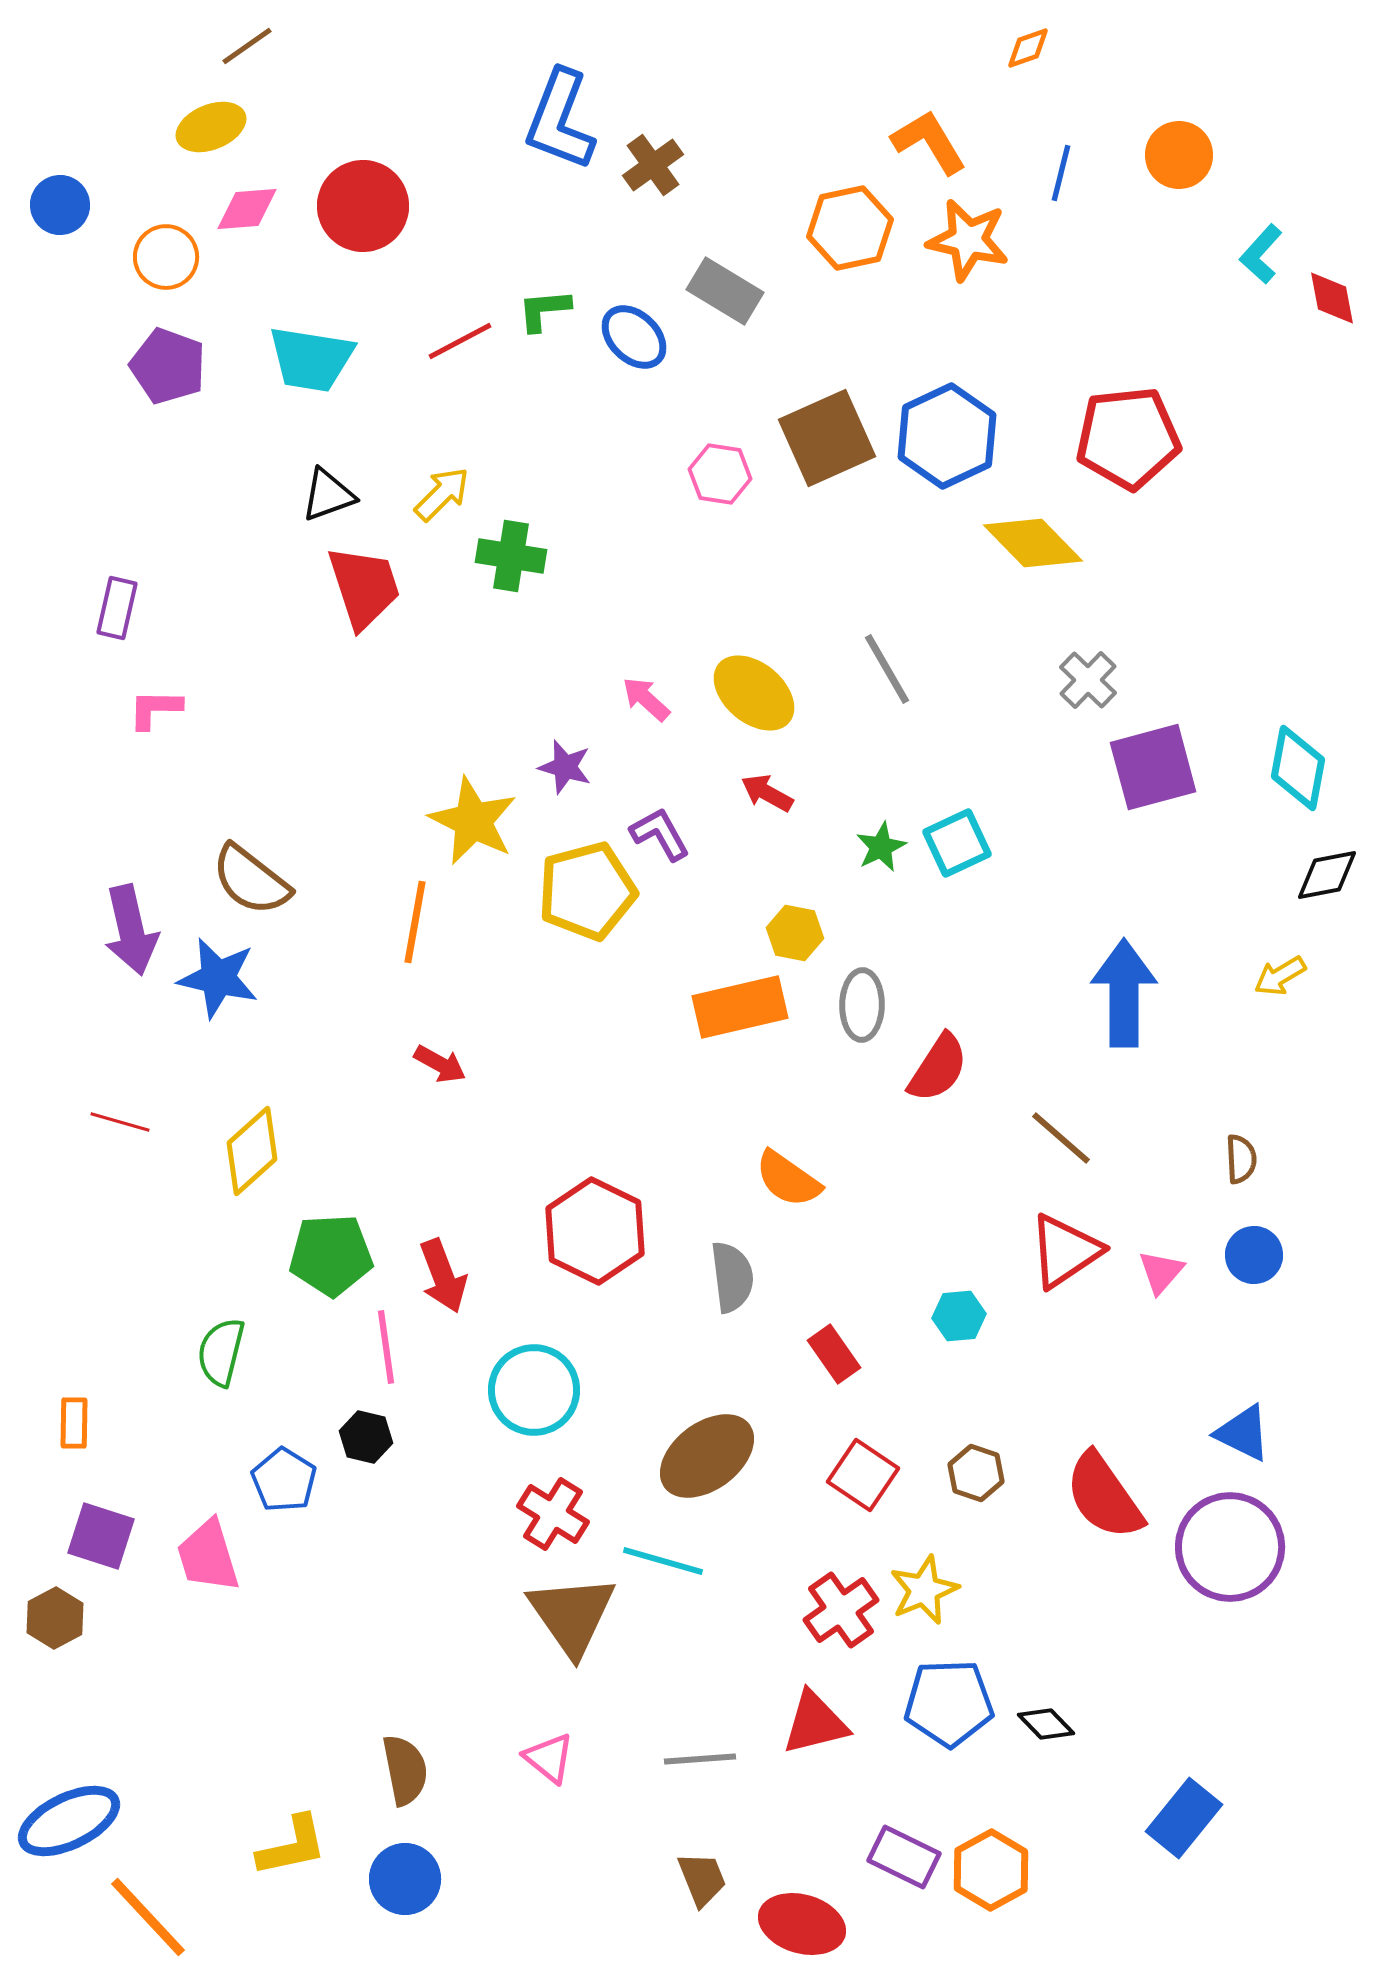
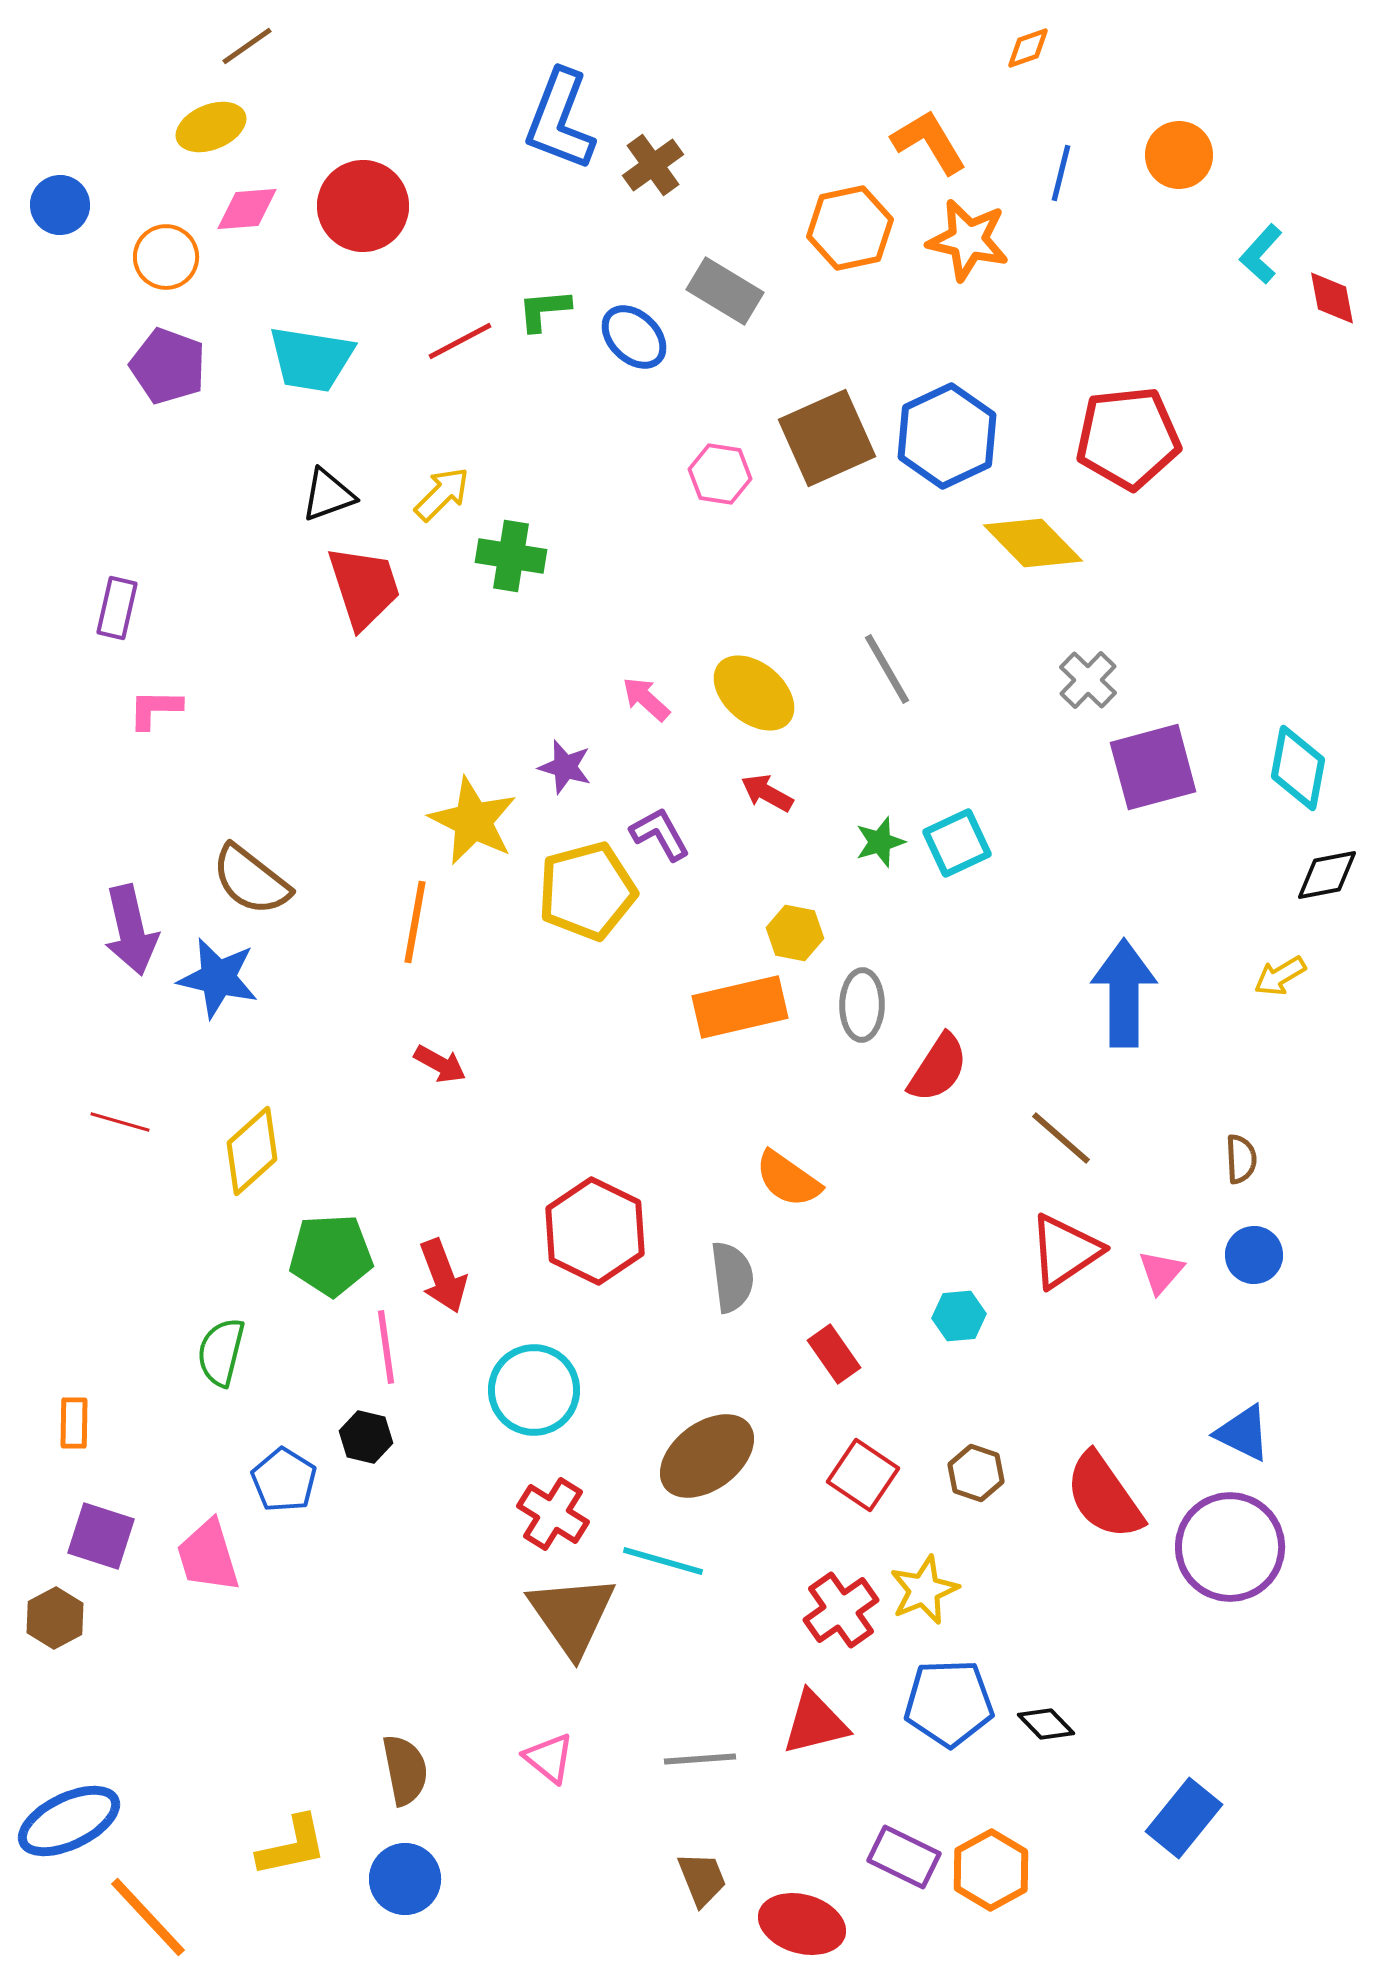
green star at (881, 847): moved 1 px left, 5 px up; rotated 9 degrees clockwise
